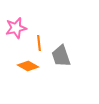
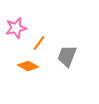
orange line: rotated 42 degrees clockwise
gray trapezoid: moved 6 px right; rotated 40 degrees clockwise
